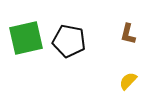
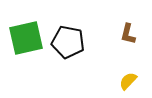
black pentagon: moved 1 px left, 1 px down
